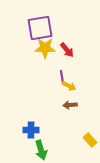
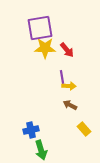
yellow arrow: rotated 24 degrees counterclockwise
brown arrow: rotated 32 degrees clockwise
blue cross: rotated 14 degrees counterclockwise
yellow rectangle: moved 6 px left, 11 px up
